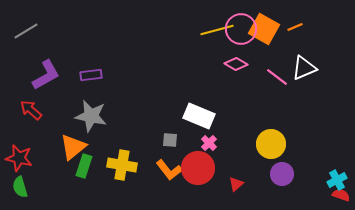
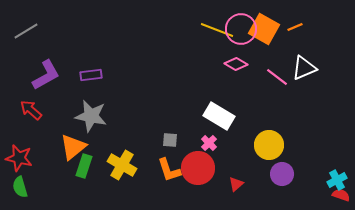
yellow line: rotated 36 degrees clockwise
white rectangle: moved 20 px right; rotated 8 degrees clockwise
yellow circle: moved 2 px left, 1 px down
yellow cross: rotated 20 degrees clockwise
orange L-shape: rotated 20 degrees clockwise
